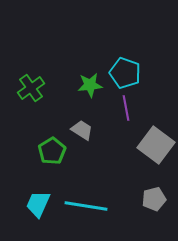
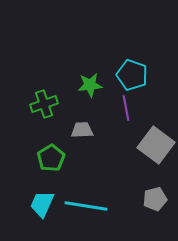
cyan pentagon: moved 7 px right, 2 px down
green cross: moved 13 px right, 16 px down; rotated 16 degrees clockwise
gray trapezoid: rotated 35 degrees counterclockwise
green pentagon: moved 1 px left, 7 px down
gray pentagon: moved 1 px right
cyan trapezoid: moved 4 px right
